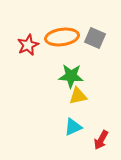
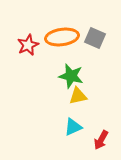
green star: rotated 10 degrees clockwise
